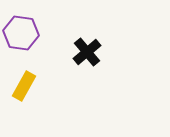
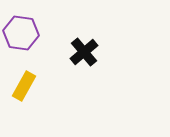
black cross: moved 3 px left
